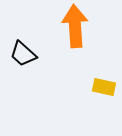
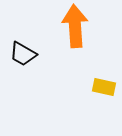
black trapezoid: rotated 12 degrees counterclockwise
